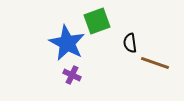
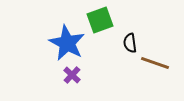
green square: moved 3 px right, 1 px up
purple cross: rotated 18 degrees clockwise
